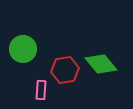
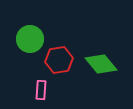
green circle: moved 7 px right, 10 px up
red hexagon: moved 6 px left, 10 px up
